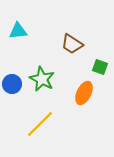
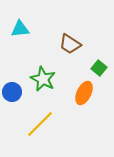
cyan triangle: moved 2 px right, 2 px up
brown trapezoid: moved 2 px left
green square: moved 1 px left, 1 px down; rotated 21 degrees clockwise
green star: moved 1 px right
blue circle: moved 8 px down
